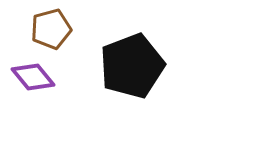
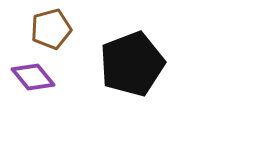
black pentagon: moved 2 px up
